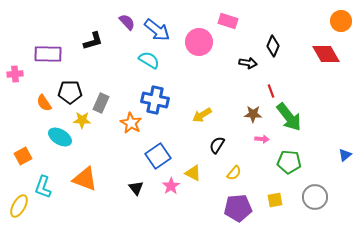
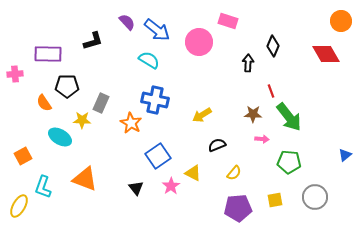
black arrow: rotated 96 degrees counterclockwise
black pentagon: moved 3 px left, 6 px up
black semicircle: rotated 36 degrees clockwise
